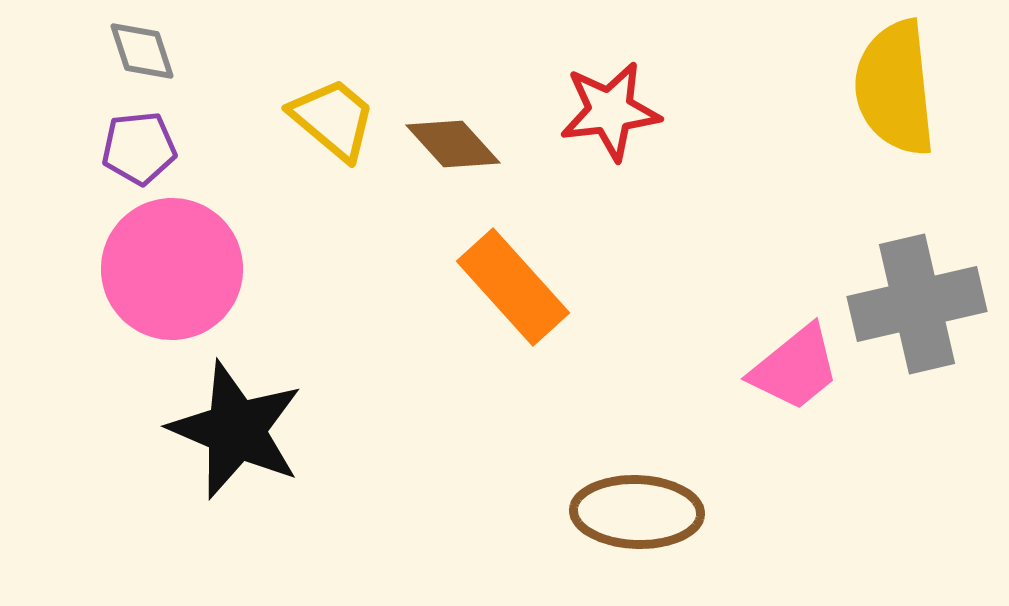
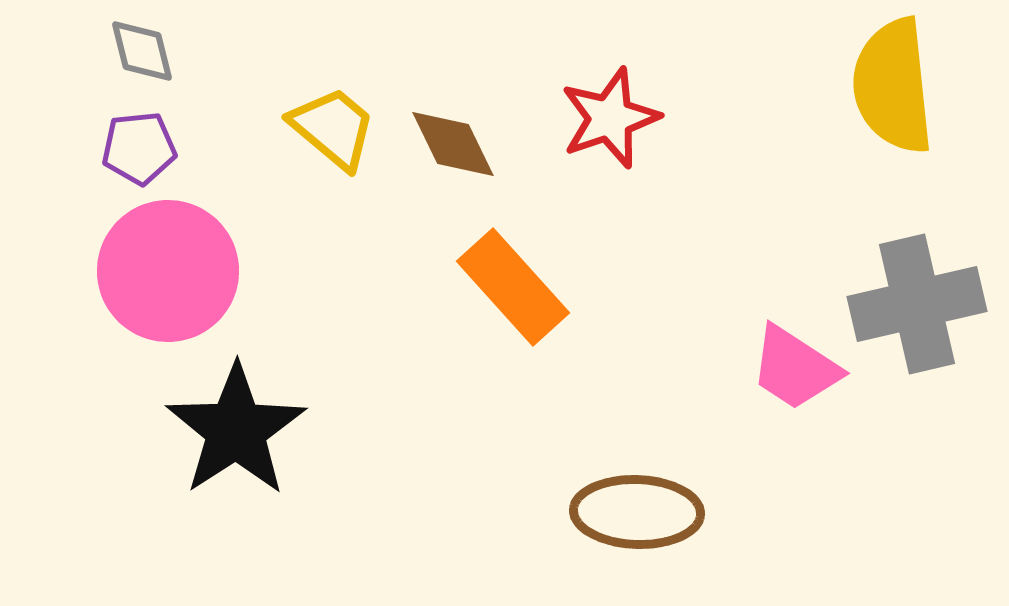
gray diamond: rotated 4 degrees clockwise
yellow semicircle: moved 2 px left, 2 px up
red star: moved 7 px down; rotated 12 degrees counterclockwise
yellow trapezoid: moved 9 px down
brown diamond: rotated 16 degrees clockwise
pink circle: moved 4 px left, 2 px down
pink trapezoid: rotated 72 degrees clockwise
black star: rotated 16 degrees clockwise
